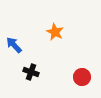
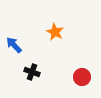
black cross: moved 1 px right
